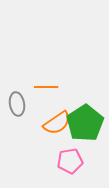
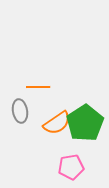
orange line: moved 8 px left
gray ellipse: moved 3 px right, 7 px down
pink pentagon: moved 1 px right, 6 px down
